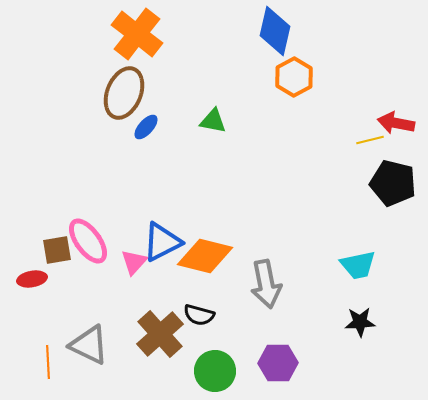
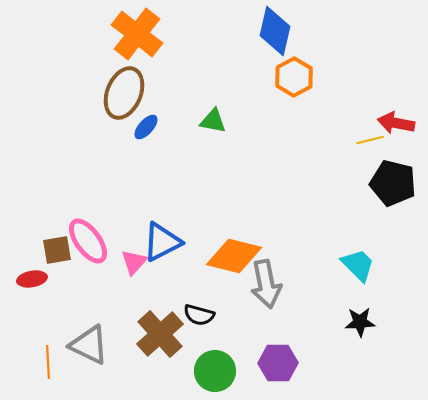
orange diamond: moved 29 px right
cyan trapezoid: rotated 123 degrees counterclockwise
